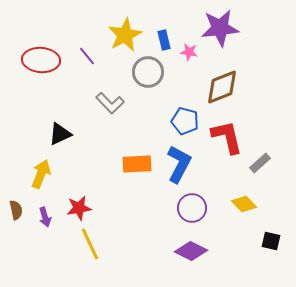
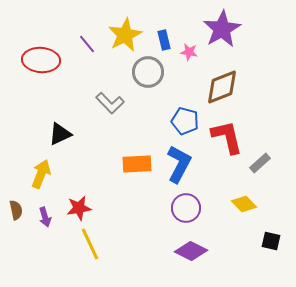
purple star: moved 2 px right, 1 px down; rotated 24 degrees counterclockwise
purple line: moved 12 px up
purple circle: moved 6 px left
